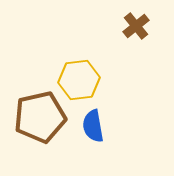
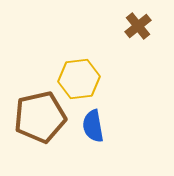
brown cross: moved 2 px right
yellow hexagon: moved 1 px up
